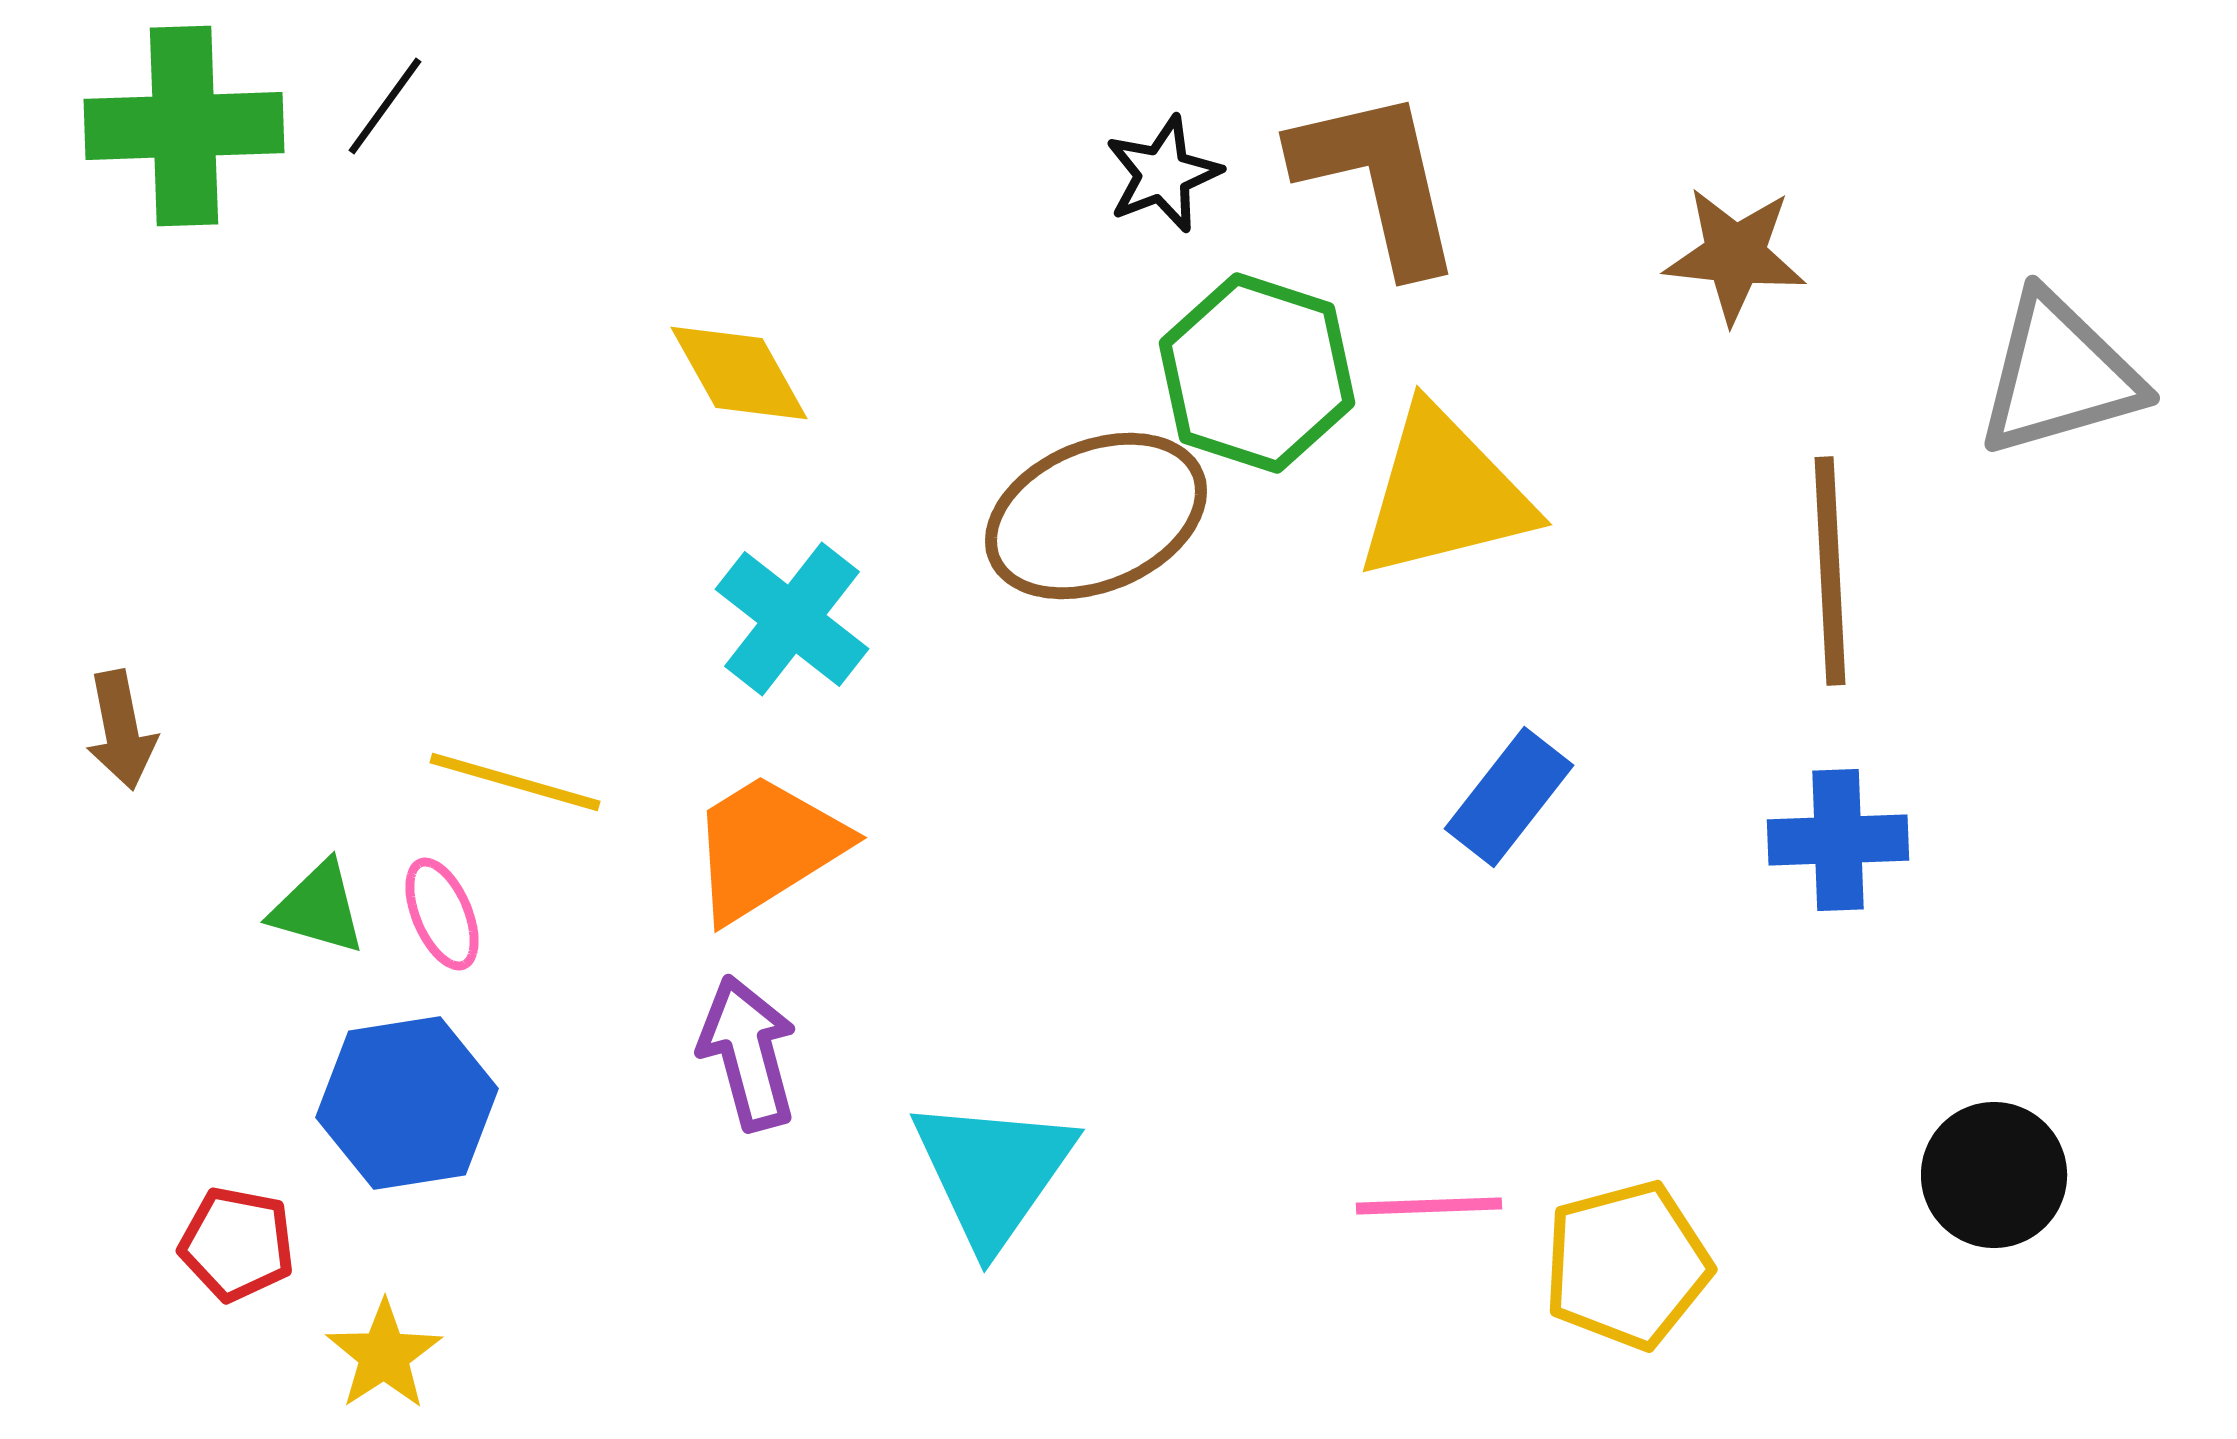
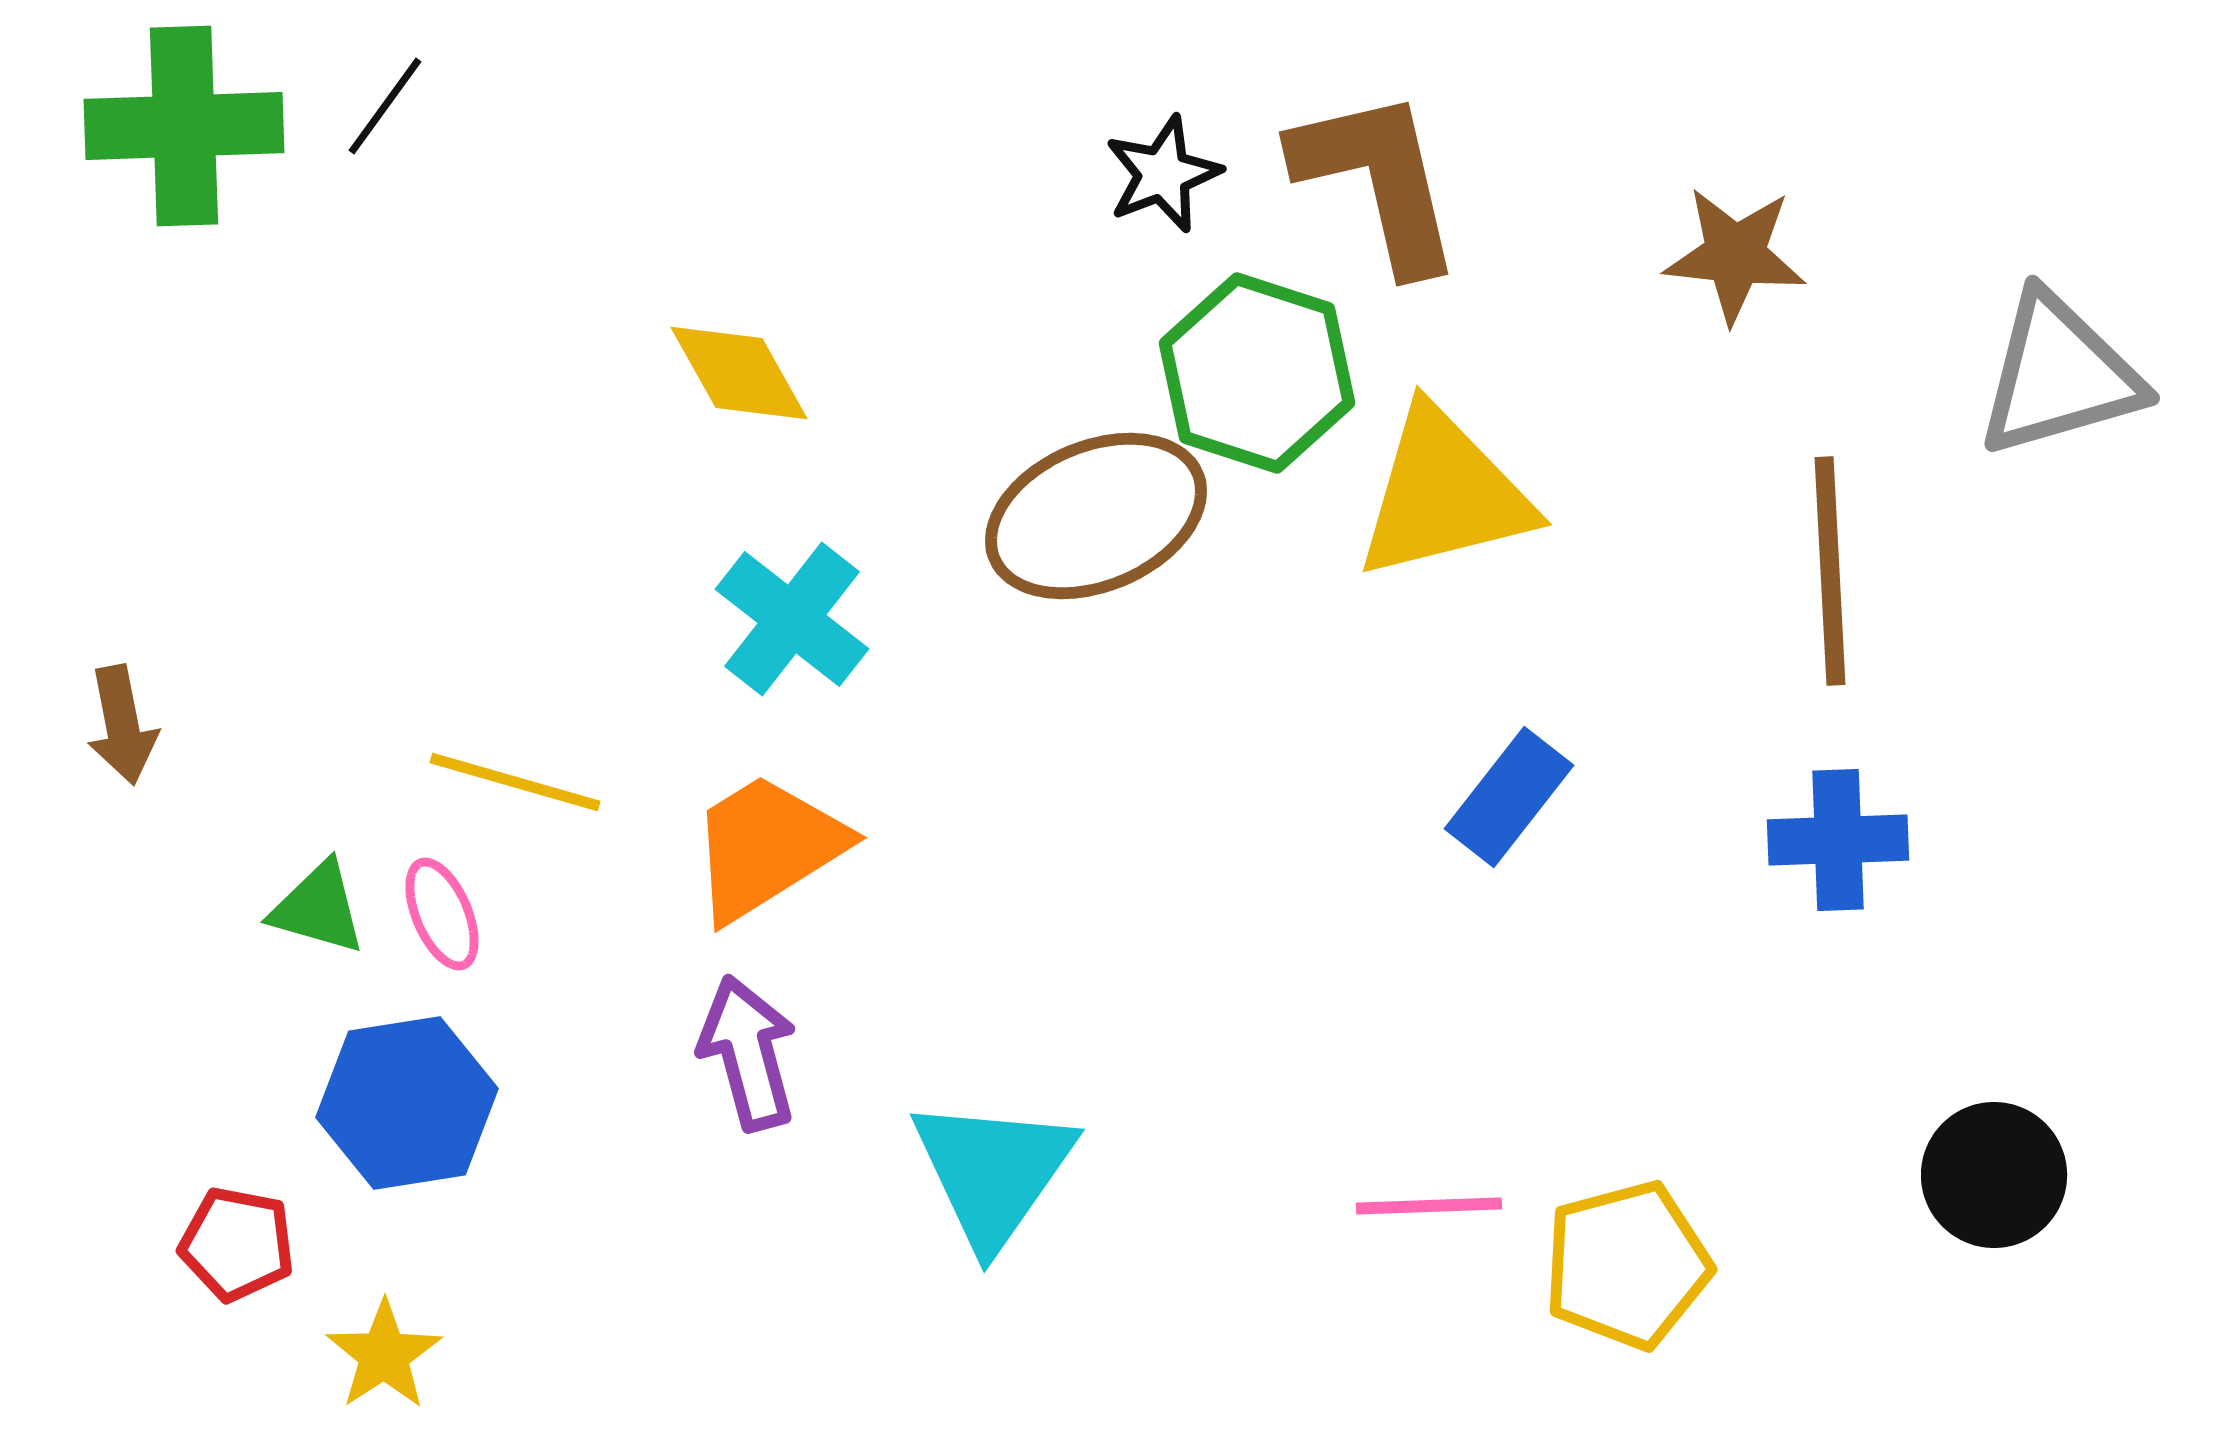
brown arrow: moved 1 px right, 5 px up
